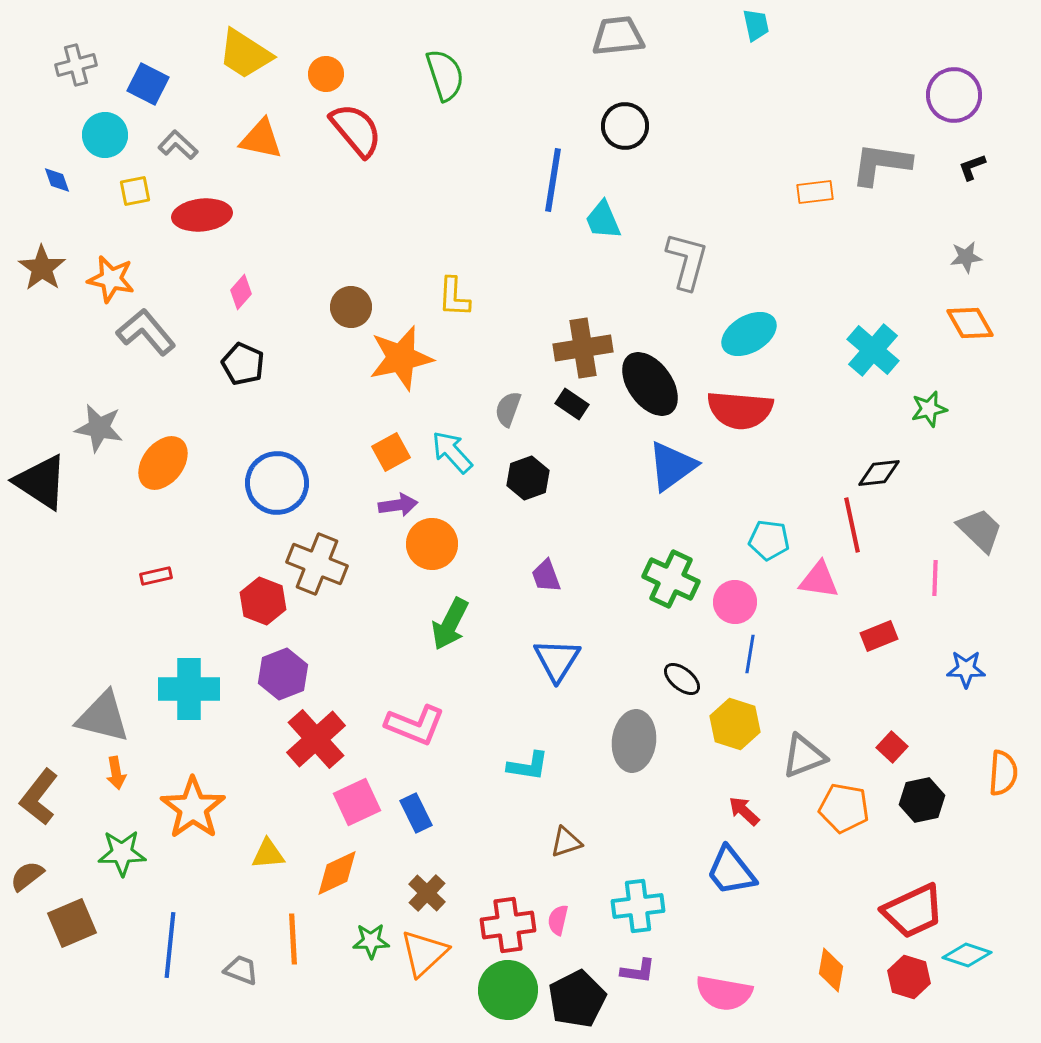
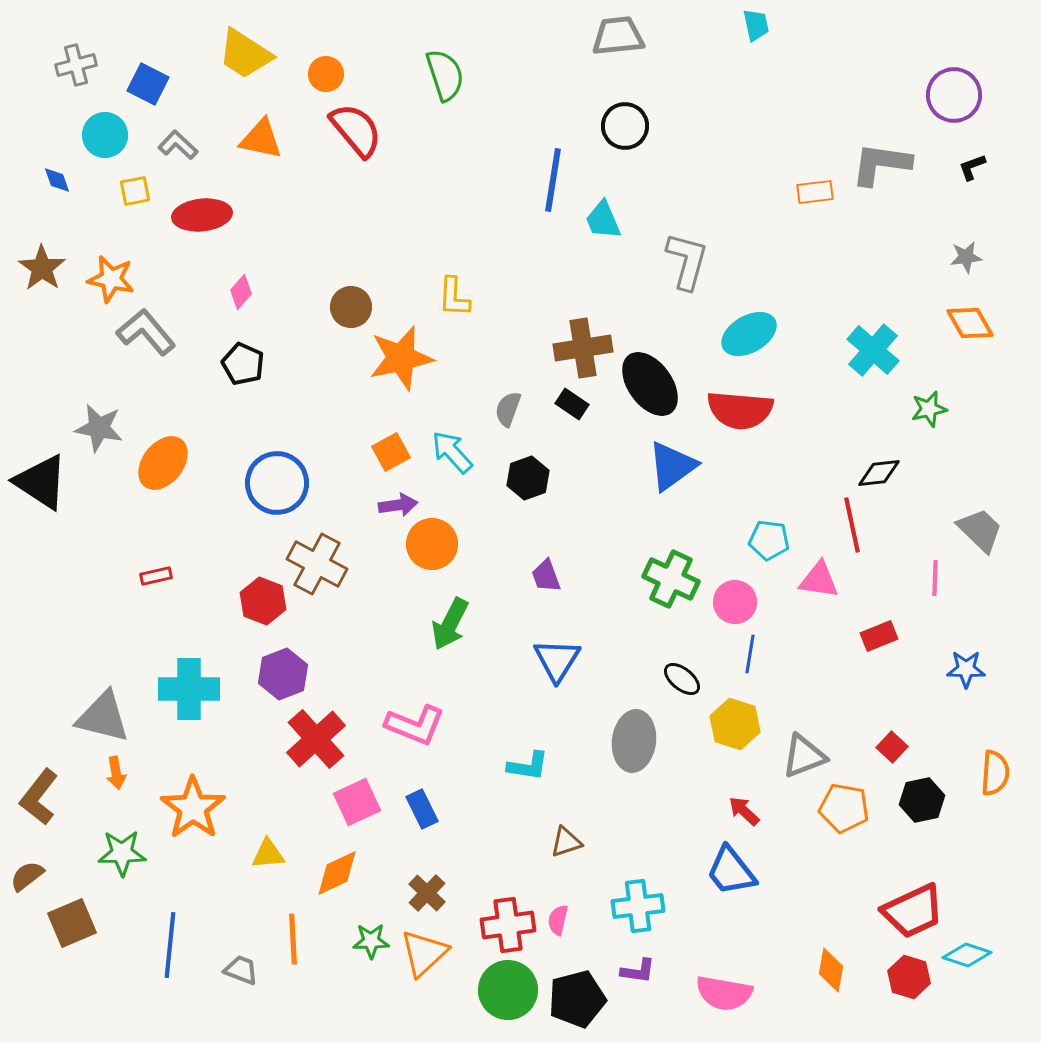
brown cross at (317, 564): rotated 6 degrees clockwise
orange semicircle at (1003, 773): moved 8 px left
blue rectangle at (416, 813): moved 6 px right, 4 px up
black pentagon at (577, 999): rotated 12 degrees clockwise
